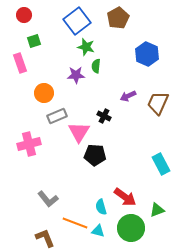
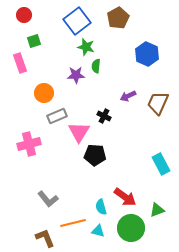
orange line: moved 2 px left; rotated 35 degrees counterclockwise
